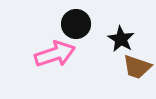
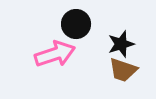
black star: moved 5 px down; rotated 24 degrees clockwise
brown trapezoid: moved 14 px left, 3 px down
